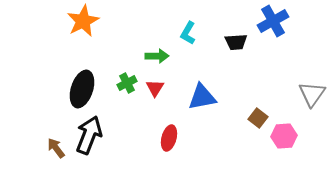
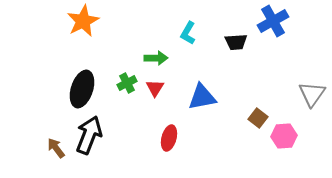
green arrow: moved 1 px left, 2 px down
